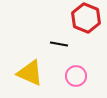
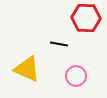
red hexagon: rotated 20 degrees counterclockwise
yellow triangle: moved 3 px left, 4 px up
